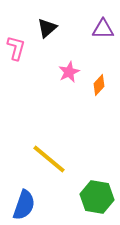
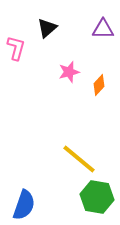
pink star: rotated 10 degrees clockwise
yellow line: moved 30 px right
